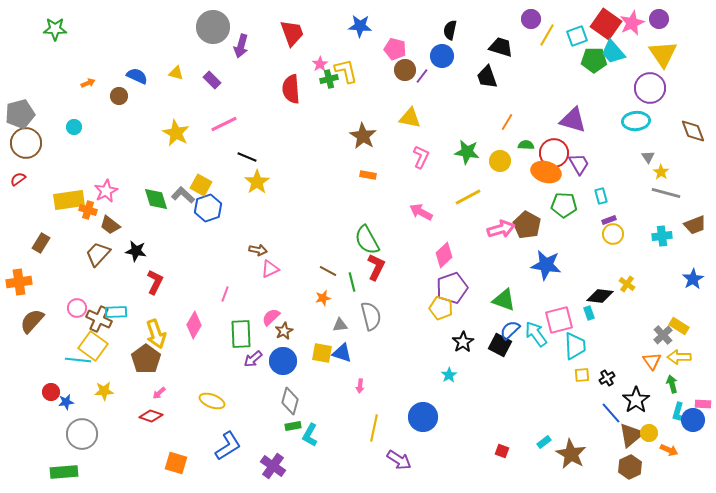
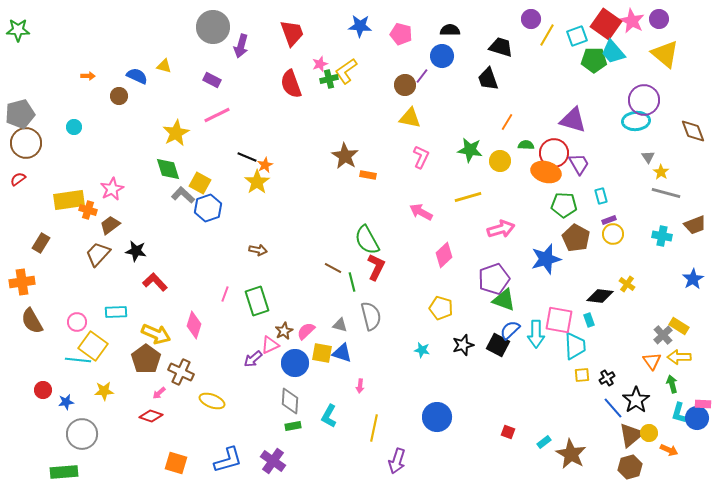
pink star at (632, 23): moved 2 px up; rotated 20 degrees counterclockwise
green star at (55, 29): moved 37 px left, 1 px down
black semicircle at (450, 30): rotated 78 degrees clockwise
pink pentagon at (395, 49): moved 6 px right, 15 px up
yellow triangle at (663, 54): moved 2 px right; rotated 16 degrees counterclockwise
pink star at (320, 64): rotated 14 degrees clockwise
brown circle at (405, 70): moved 15 px down
yellow L-shape at (346, 71): rotated 112 degrees counterclockwise
yellow triangle at (176, 73): moved 12 px left, 7 px up
black trapezoid at (487, 77): moved 1 px right, 2 px down
purple rectangle at (212, 80): rotated 18 degrees counterclockwise
orange arrow at (88, 83): moved 7 px up; rotated 24 degrees clockwise
purple circle at (650, 88): moved 6 px left, 12 px down
red semicircle at (291, 89): moved 5 px up; rotated 16 degrees counterclockwise
pink line at (224, 124): moved 7 px left, 9 px up
yellow star at (176, 133): rotated 16 degrees clockwise
brown star at (363, 136): moved 18 px left, 20 px down
green star at (467, 152): moved 3 px right, 2 px up
yellow square at (201, 185): moved 1 px left, 2 px up
pink star at (106, 191): moved 6 px right, 2 px up
yellow line at (468, 197): rotated 12 degrees clockwise
green diamond at (156, 199): moved 12 px right, 30 px up
brown trapezoid at (110, 225): rotated 105 degrees clockwise
brown pentagon at (527, 225): moved 49 px right, 13 px down
cyan cross at (662, 236): rotated 18 degrees clockwise
blue star at (546, 265): moved 6 px up; rotated 24 degrees counterclockwise
pink triangle at (270, 269): moved 76 px down
brown line at (328, 271): moved 5 px right, 3 px up
orange cross at (19, 282): moved 3 px right
red L-shape at (155, 282): rotated 70 degrees counterclockwise
purple pentagon at (452, 288): moved 42 px right, 9 px up
orange star at (323, 298): moved 58 px left, 133 px up; rotated 14 degrees counterclockwise
pink circle at (77, 308): moved 14 px down
cyan rectangle at (589, 313): moved 7 px down
pink semicircle at (271, 317): moved 35 px right, 14 px down
brown cross at (99, 319): moved 82 px right, 53 px down
pink square at (559, 320): rotated 24 degrees clockwise
brown semicircle at (32, 321): rotated 72 degrees counterclockwise
pink diamond at (194, 325): rotated 12 degrees counterclockwise
gray triangle at (340, 325): rotated 21 degrees clockwise
yellow arrow at (156, 334): rotated 48 degrees counterclockwise
green rectangle at (241, 334): moved 16 px right, 33 px up; rotated 16 degrees counterclockwise
cyan arrow at (536, 334): rotated 144 degrees counterclockwise
black star at (463, 342): moved 3 px down; rotated 15 degrees clockwise
black square at (500, 345): moved 2 px left
blue circle at (283, 361): moved 12 px right, 2 px down
cyan star at (449, 375): moved 27 px left, 25 px up; rotated 28 degrees counterclockwise
red circle at (51, 392): moved 8 px left, 2 px up
gray diamond at (290, 401): rotated 12 degrees counterclockwise
blue line at (611, 413): moved 2 px right, 5 px up
blue circle at (423, 417): moved 14 px right
blue circle at (693, 420): moved 4 px right, 2 px up
cyan L-shape at (310, 435): moved 19 px right, 19 px up
blue L-shape at (228, 446): moved 14 px down; rotated 16 degrees clockwise
red square at (502, 451): moved 6 px right, 19 px up
purple arrow at (399, 460): moved 2 px left, 1 px down; rotated 75 degrees clockwise
purple cross at (273, 466): moved 5 px up
brown hexagon at (630, 467): rotated 10 degrees clockwise
